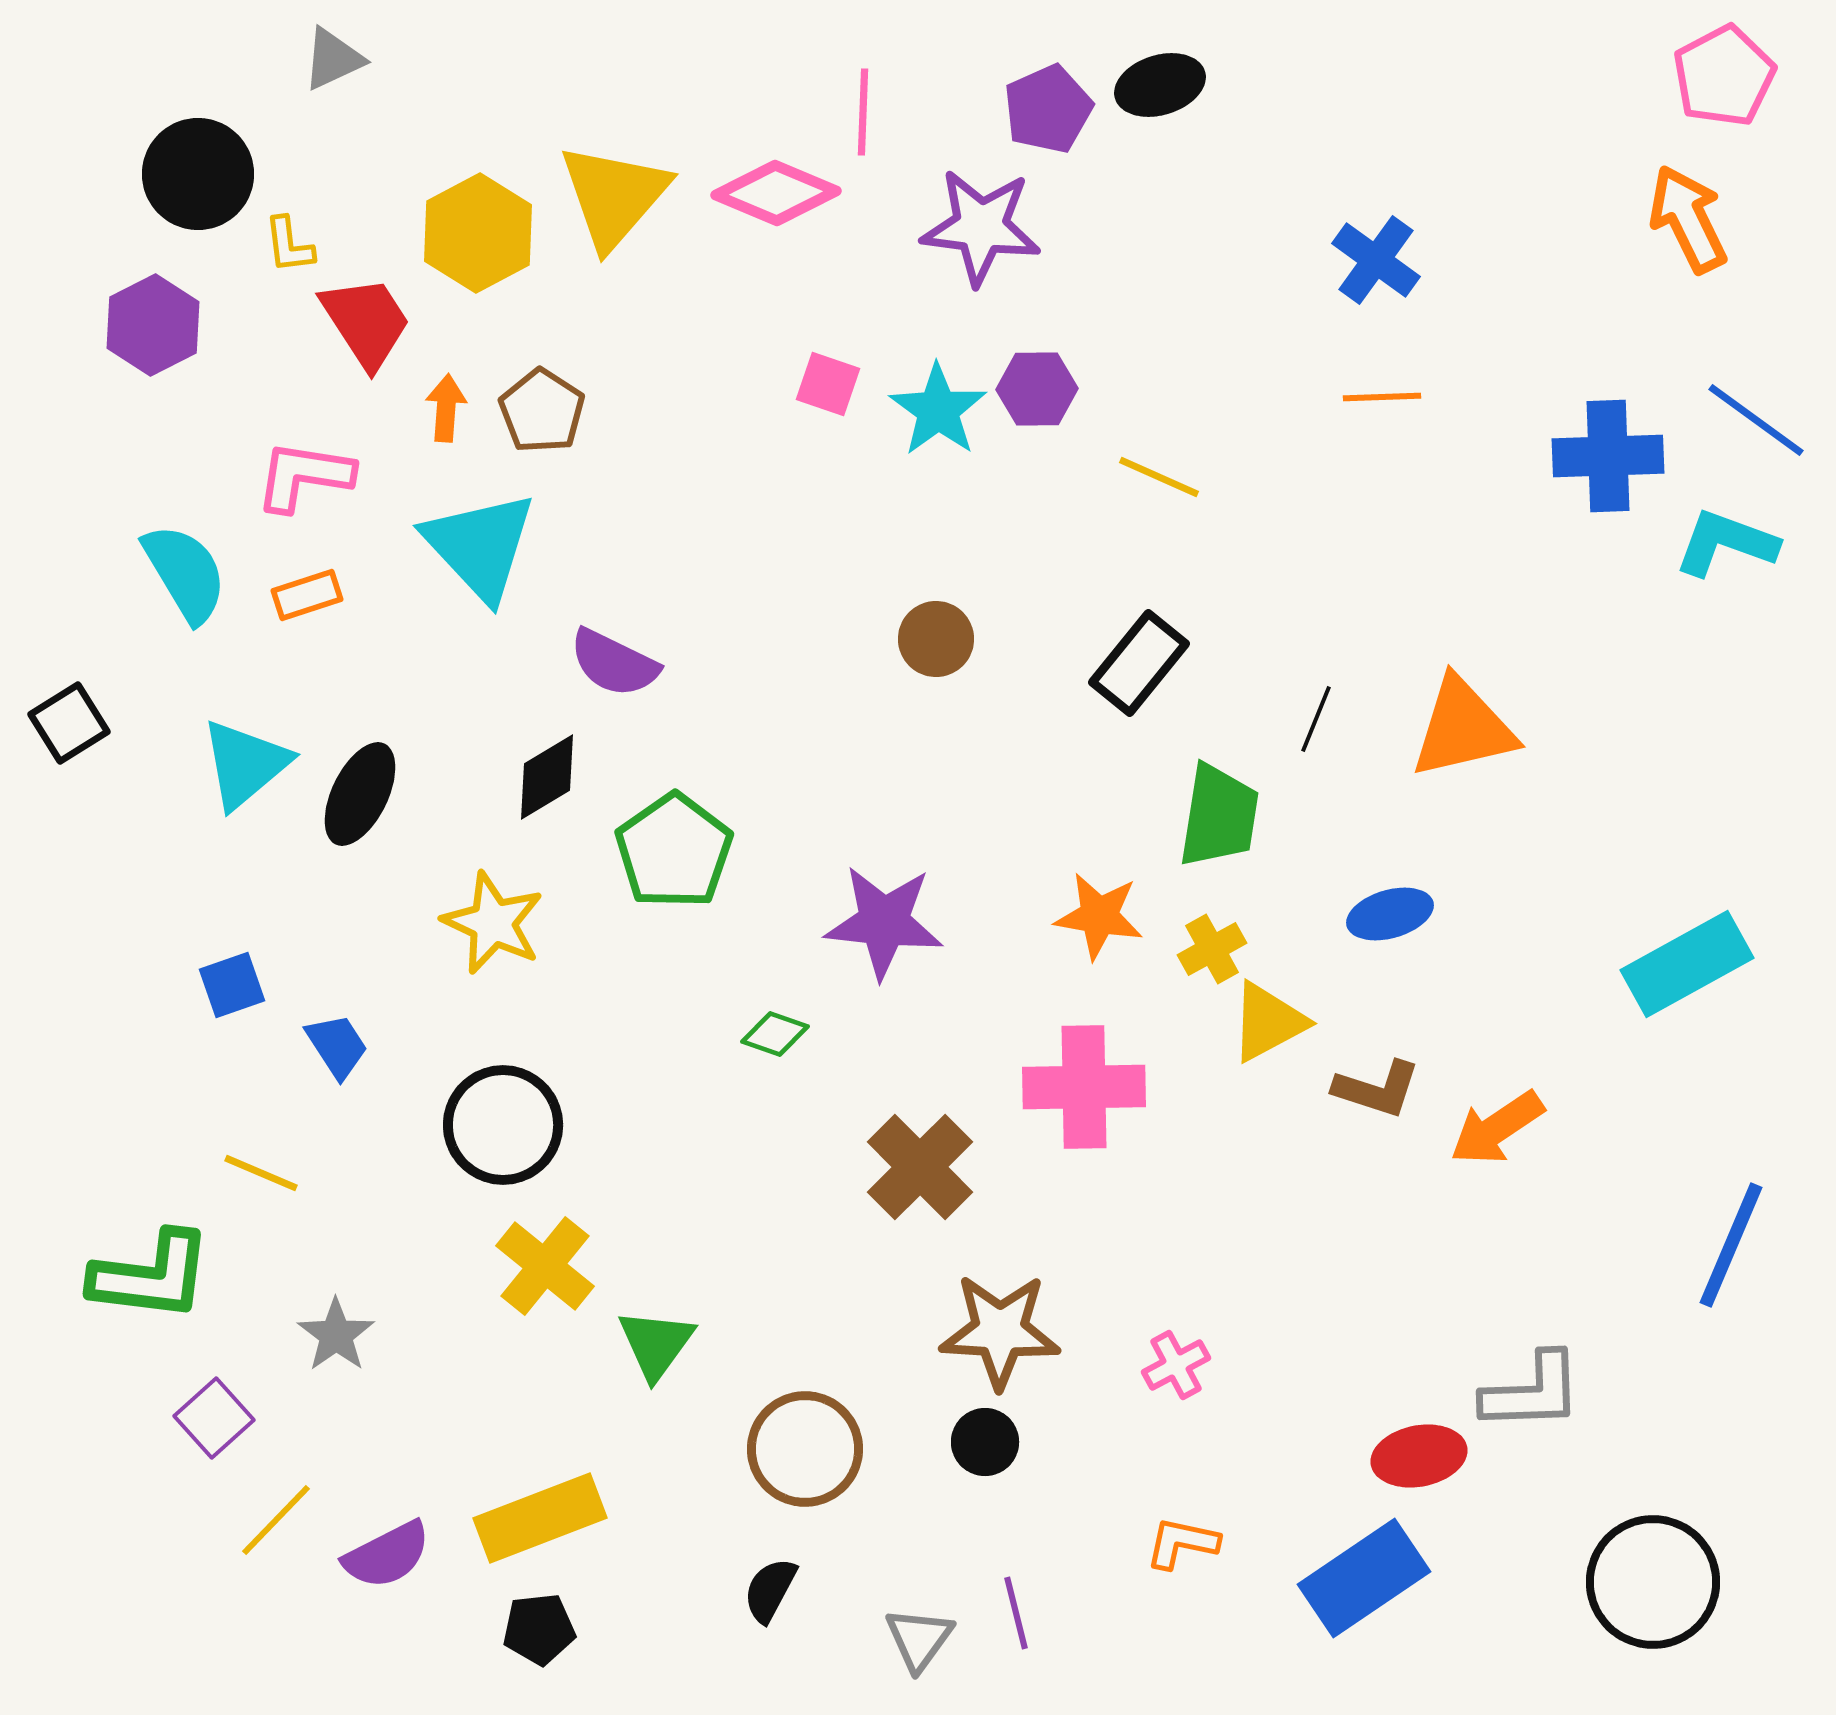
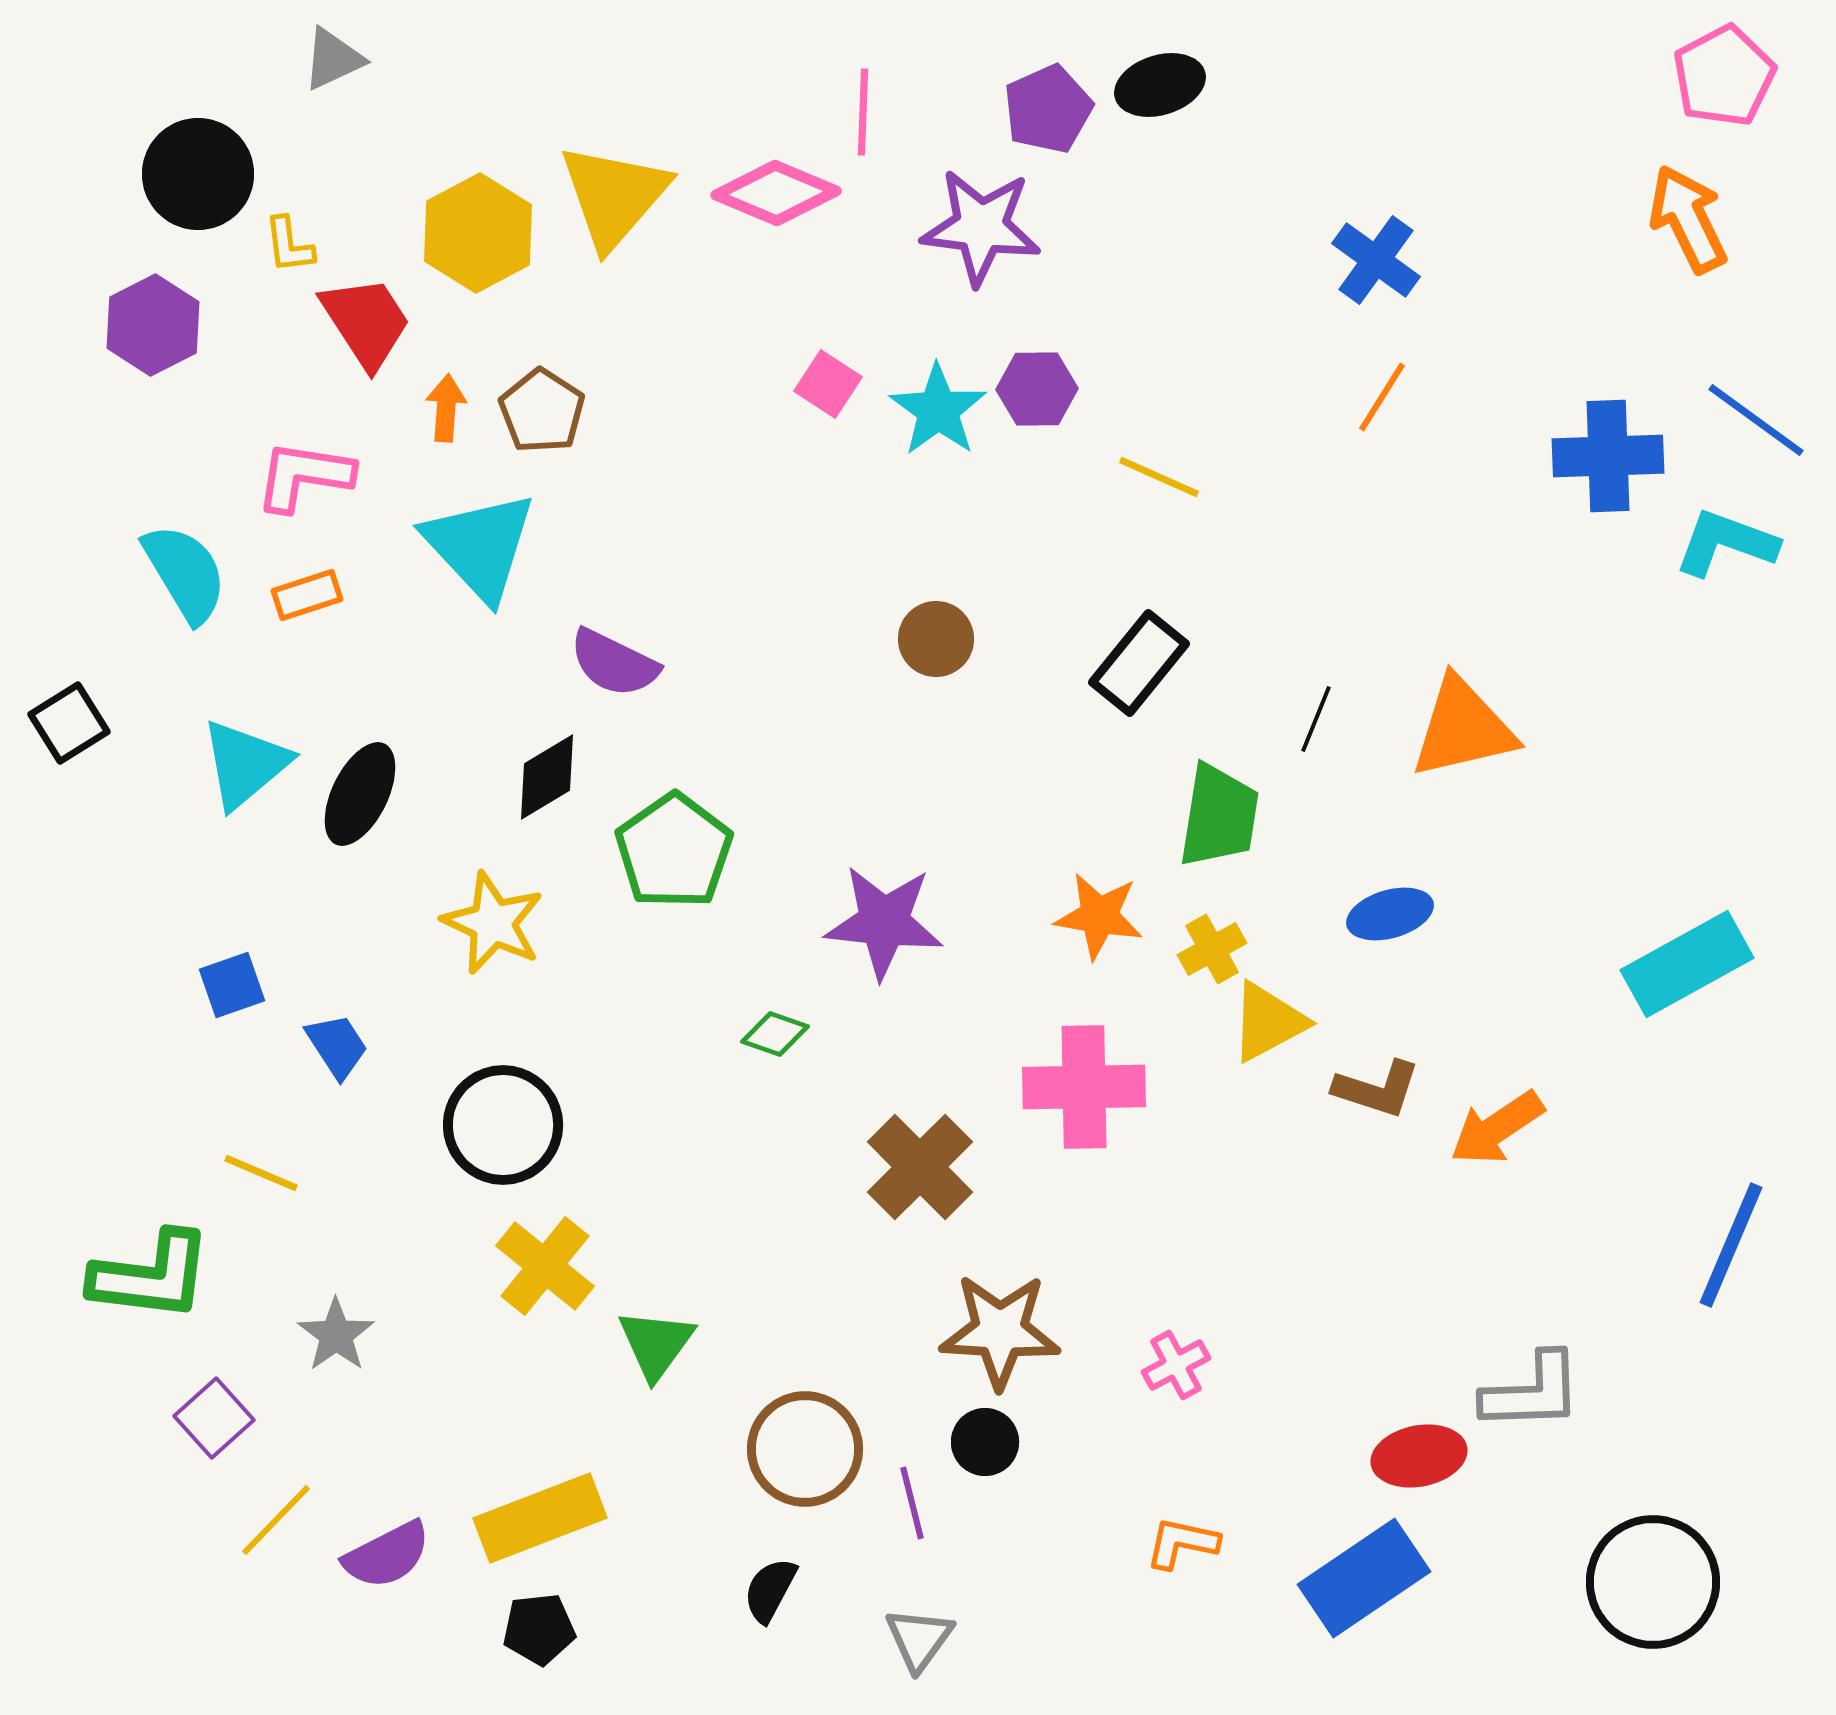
pink square at (828, 384): rotated 14 degrees clockwise
orange line at (1382, 397): rotated 56 degrees counterclockwise
purple line at (1016, 1613): moved 104 px left, 110 px up
